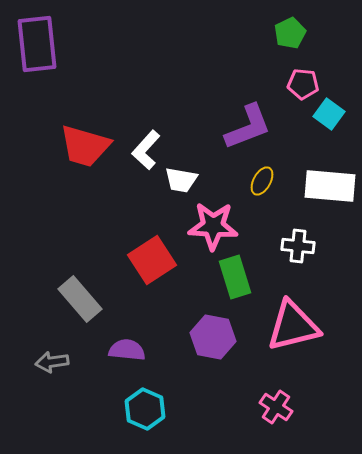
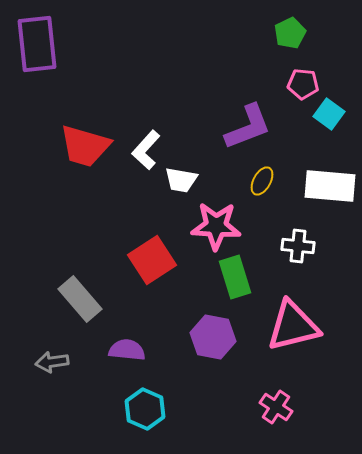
pink star: moved 3 px right
